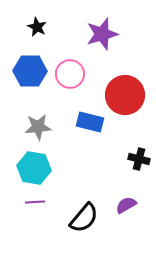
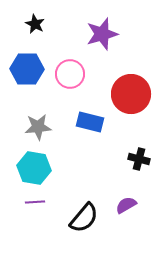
black star: moved 2 px left, 3 px up
blue hexagon: moved 3 px left, 2 px up
red circle: moved 6 px right, 1 px up
